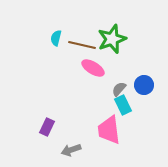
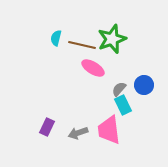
gray arrow: moved 7 px right, 17 px up
